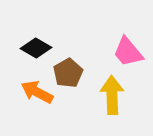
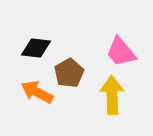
black diamond: rotated 24 degrees counterclockwise
pink trapezoid: moved 7 px left
brown pentagon: moved 1 px right
